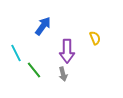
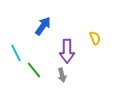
gray arrow: moved 1 px left, 1 px down
